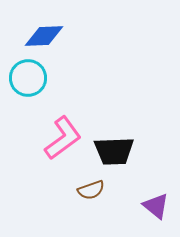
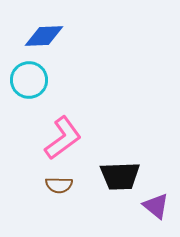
cyan circle: moved 1 px right, 2 px down
black trapezoid: moved 6 px right, 25 px down
brown semicircle: moved 32 px left, 5 px up; rotated 20 degrees clockwise
